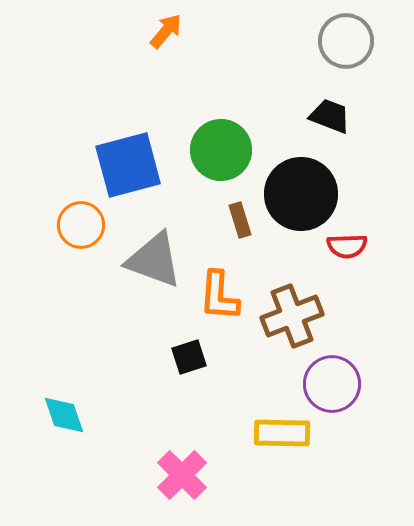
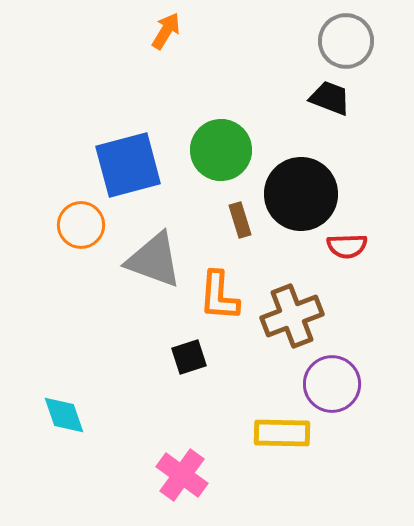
orange arrow: rotated 9 degrees counterclockwise
black trapezoid: moved 18 px up
pink cross: rotated 9 degrees counterclockwise
